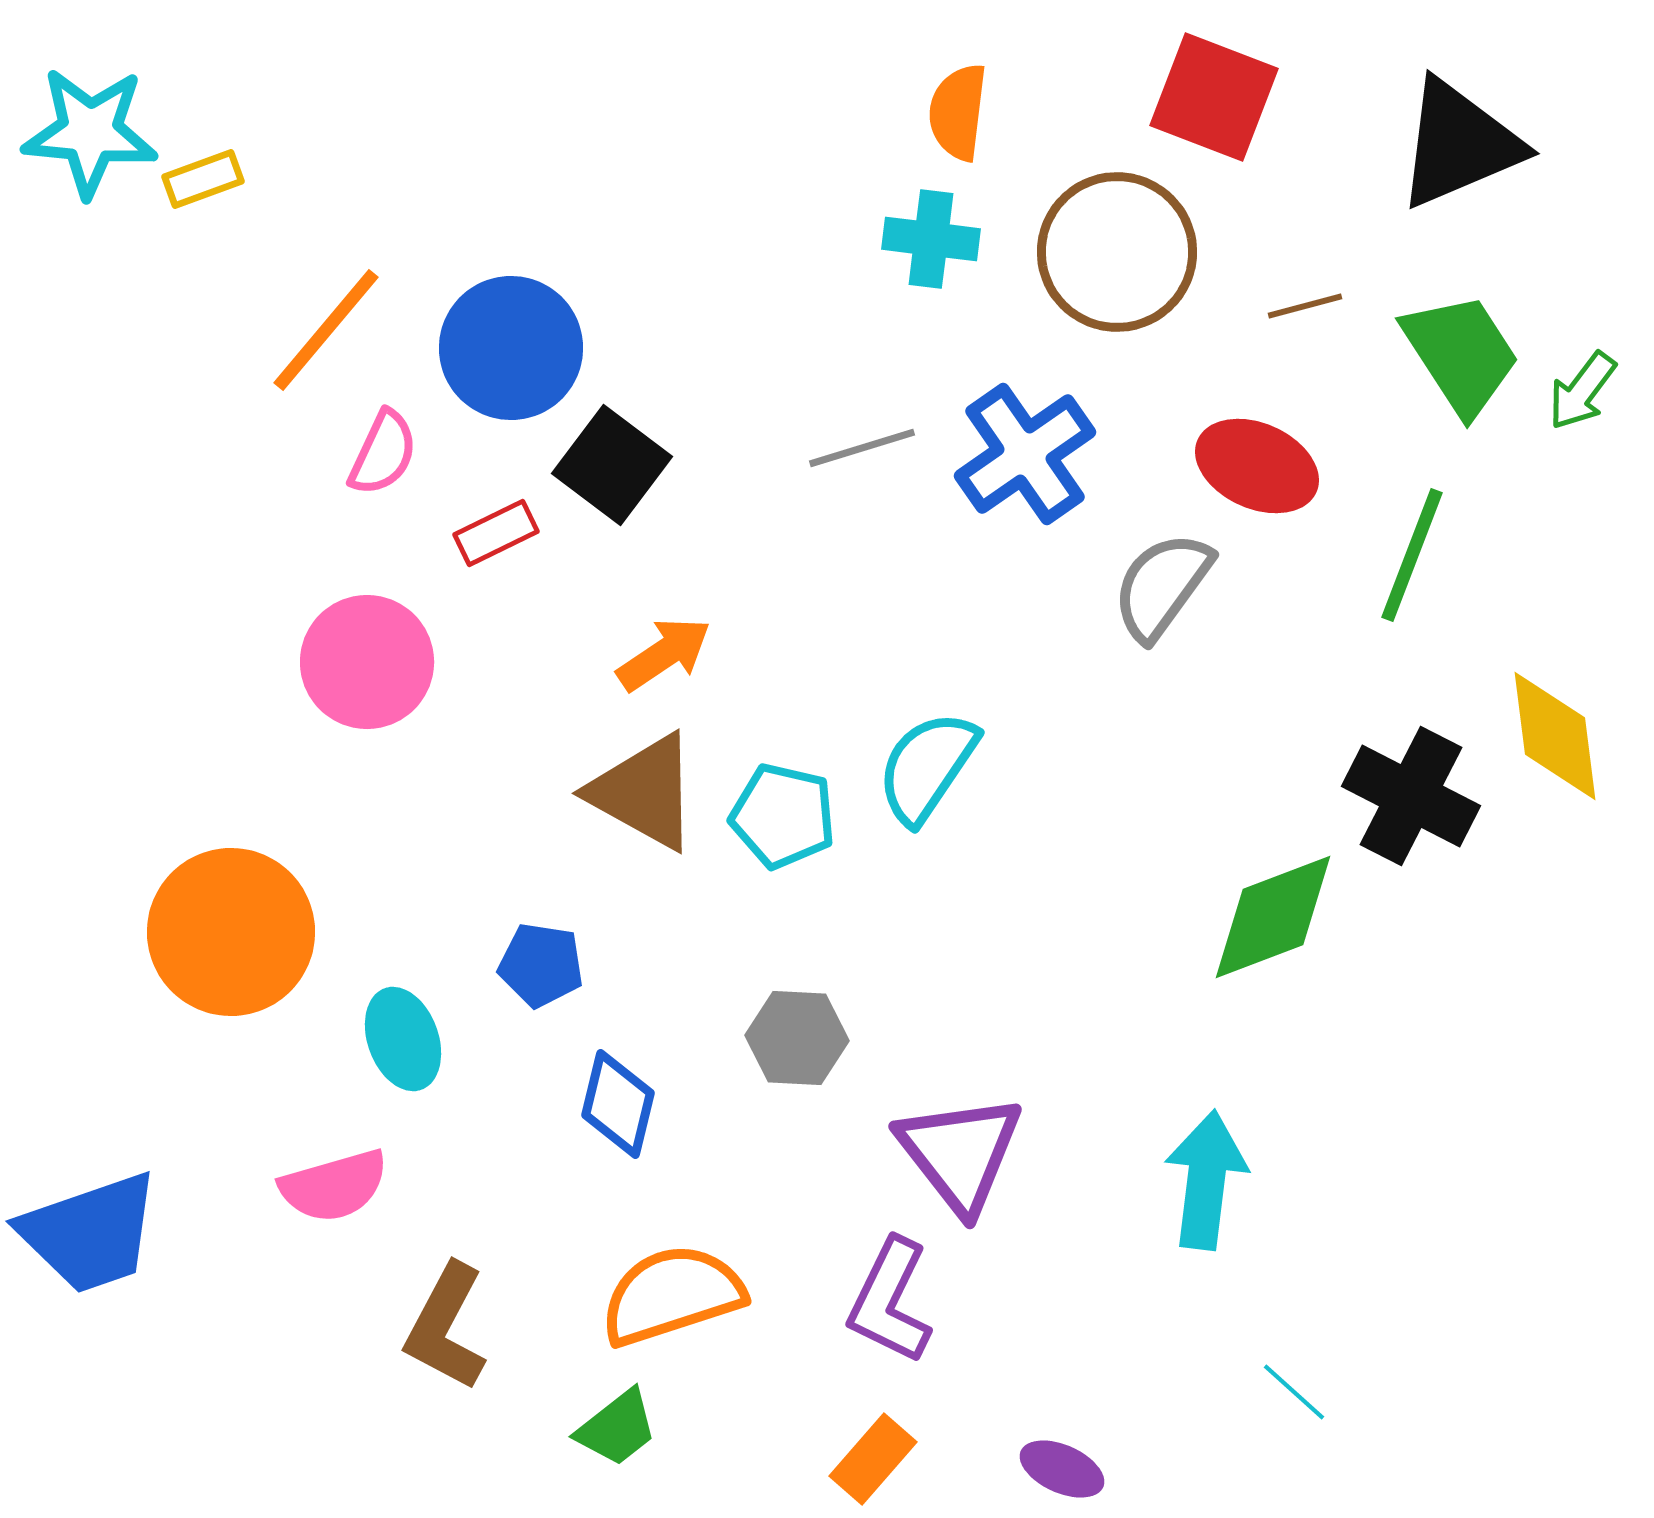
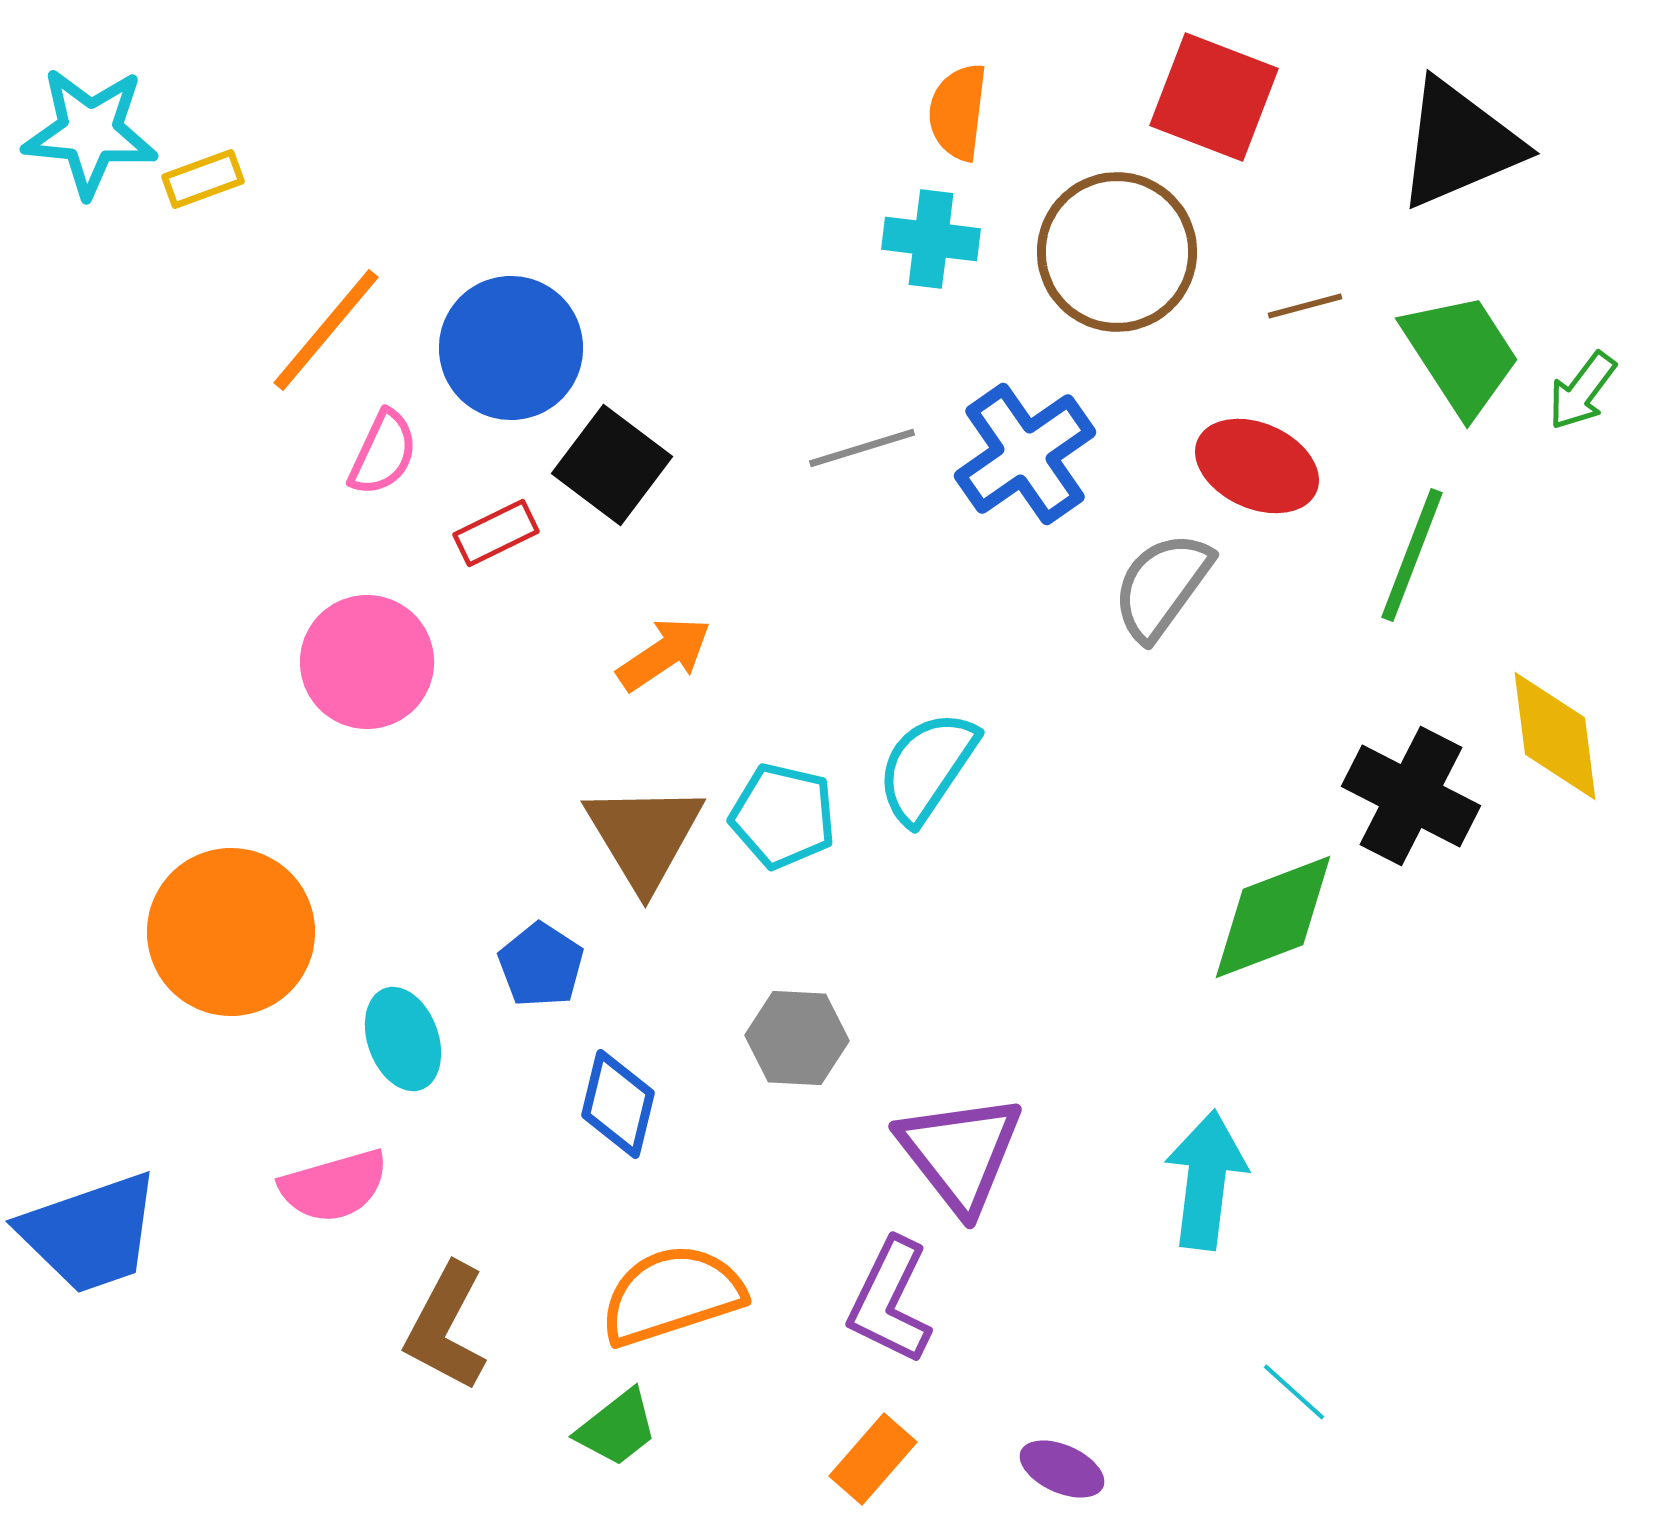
brown triangle at (644, 792): moved 44 px down; rotated 30 degrees clockwise
blue pentagon at (541, 965): rotated 24 degrees clockwise
